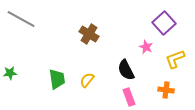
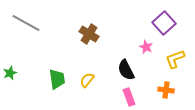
gray line: moved 5 px right, 4 px down
green star: rotated 16 degrees counterclockwise
